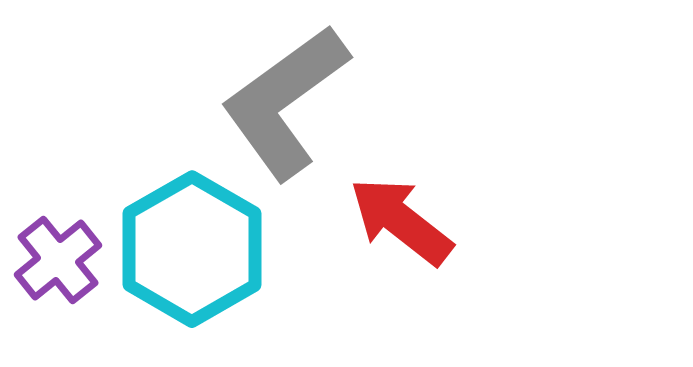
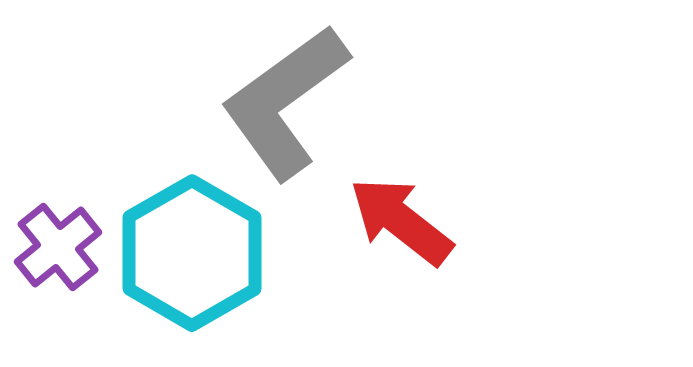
cyan hexagon: moved 4 px down
purple cross: moved 13 px up
